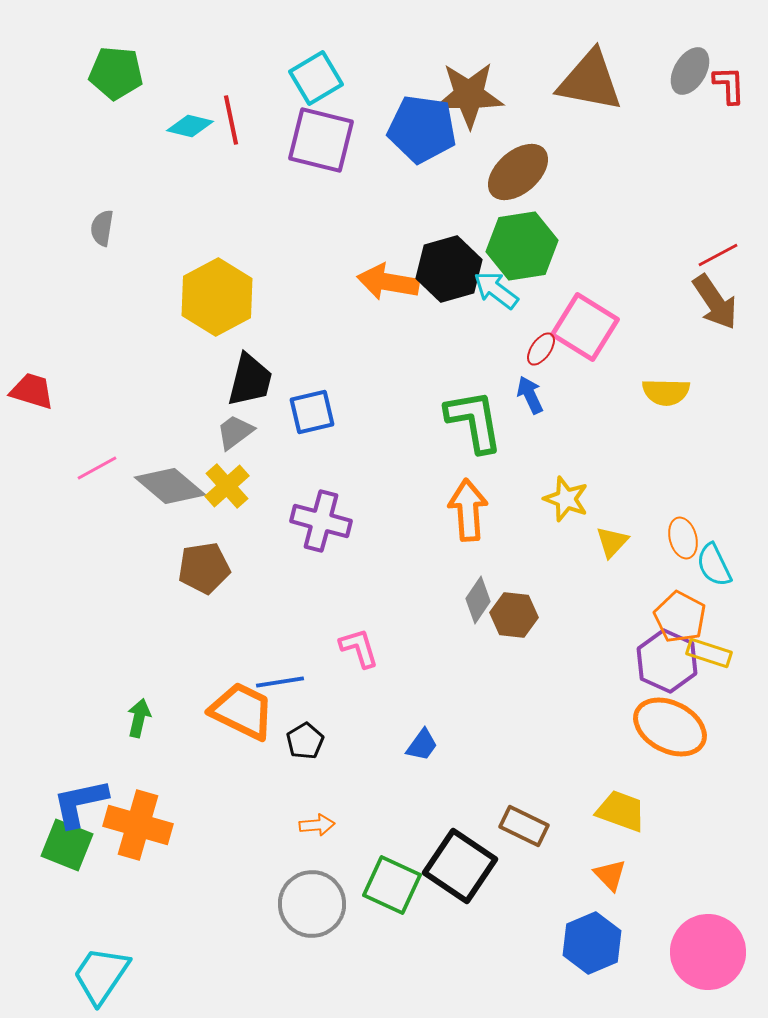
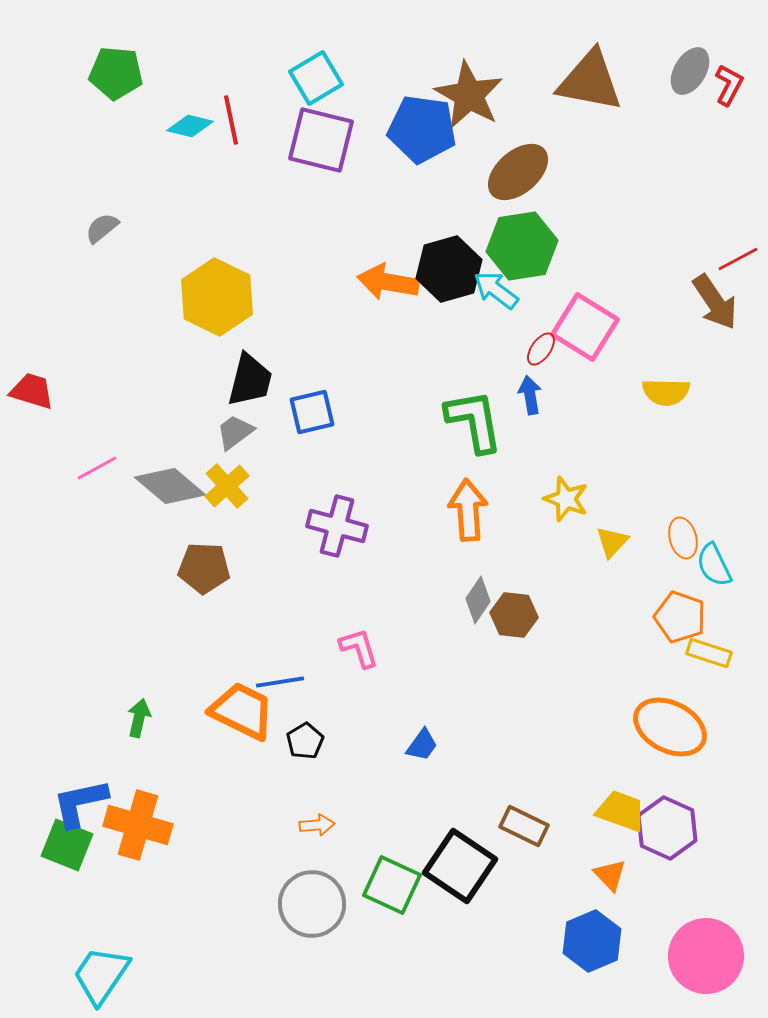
red L-shape at (729, 85): rotated 30 degrees clockwise
brown star at (469, 95): rotated 30 degrees clockwise
gray semicircle at (102, 228): rotated 42 degrees clockwise
red line at (718, 255): moved 20 px right, 4 px down
yellow hexagon at (217, 297): rotated 6 degrees counterclockwise
blue arrow at (530, 395): rotated 15 degrees clockwise
purple cross at (321, 521): moved 16 px right, 5 px down
brown pentagon at (204, 568): rotated 12 degrees clockwise
orange pentagon at (680, 617): rotated 9 degrees counterclockwise
purple hexagon at (667, 661): moved 167 px down
blue hexagon at (592, 943): moved 2 px up
pink circle at (708, 952): moved 2 px left, 4 px down
